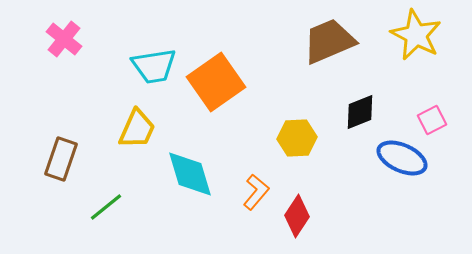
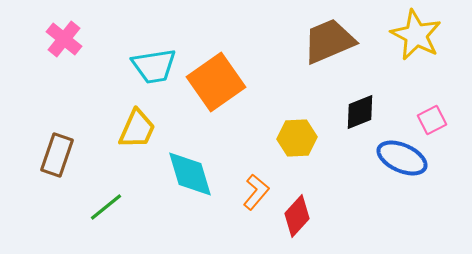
brown rectangle: moved 4 px left, 4 px up
red diamond: rotated 9 degrees clockwise
